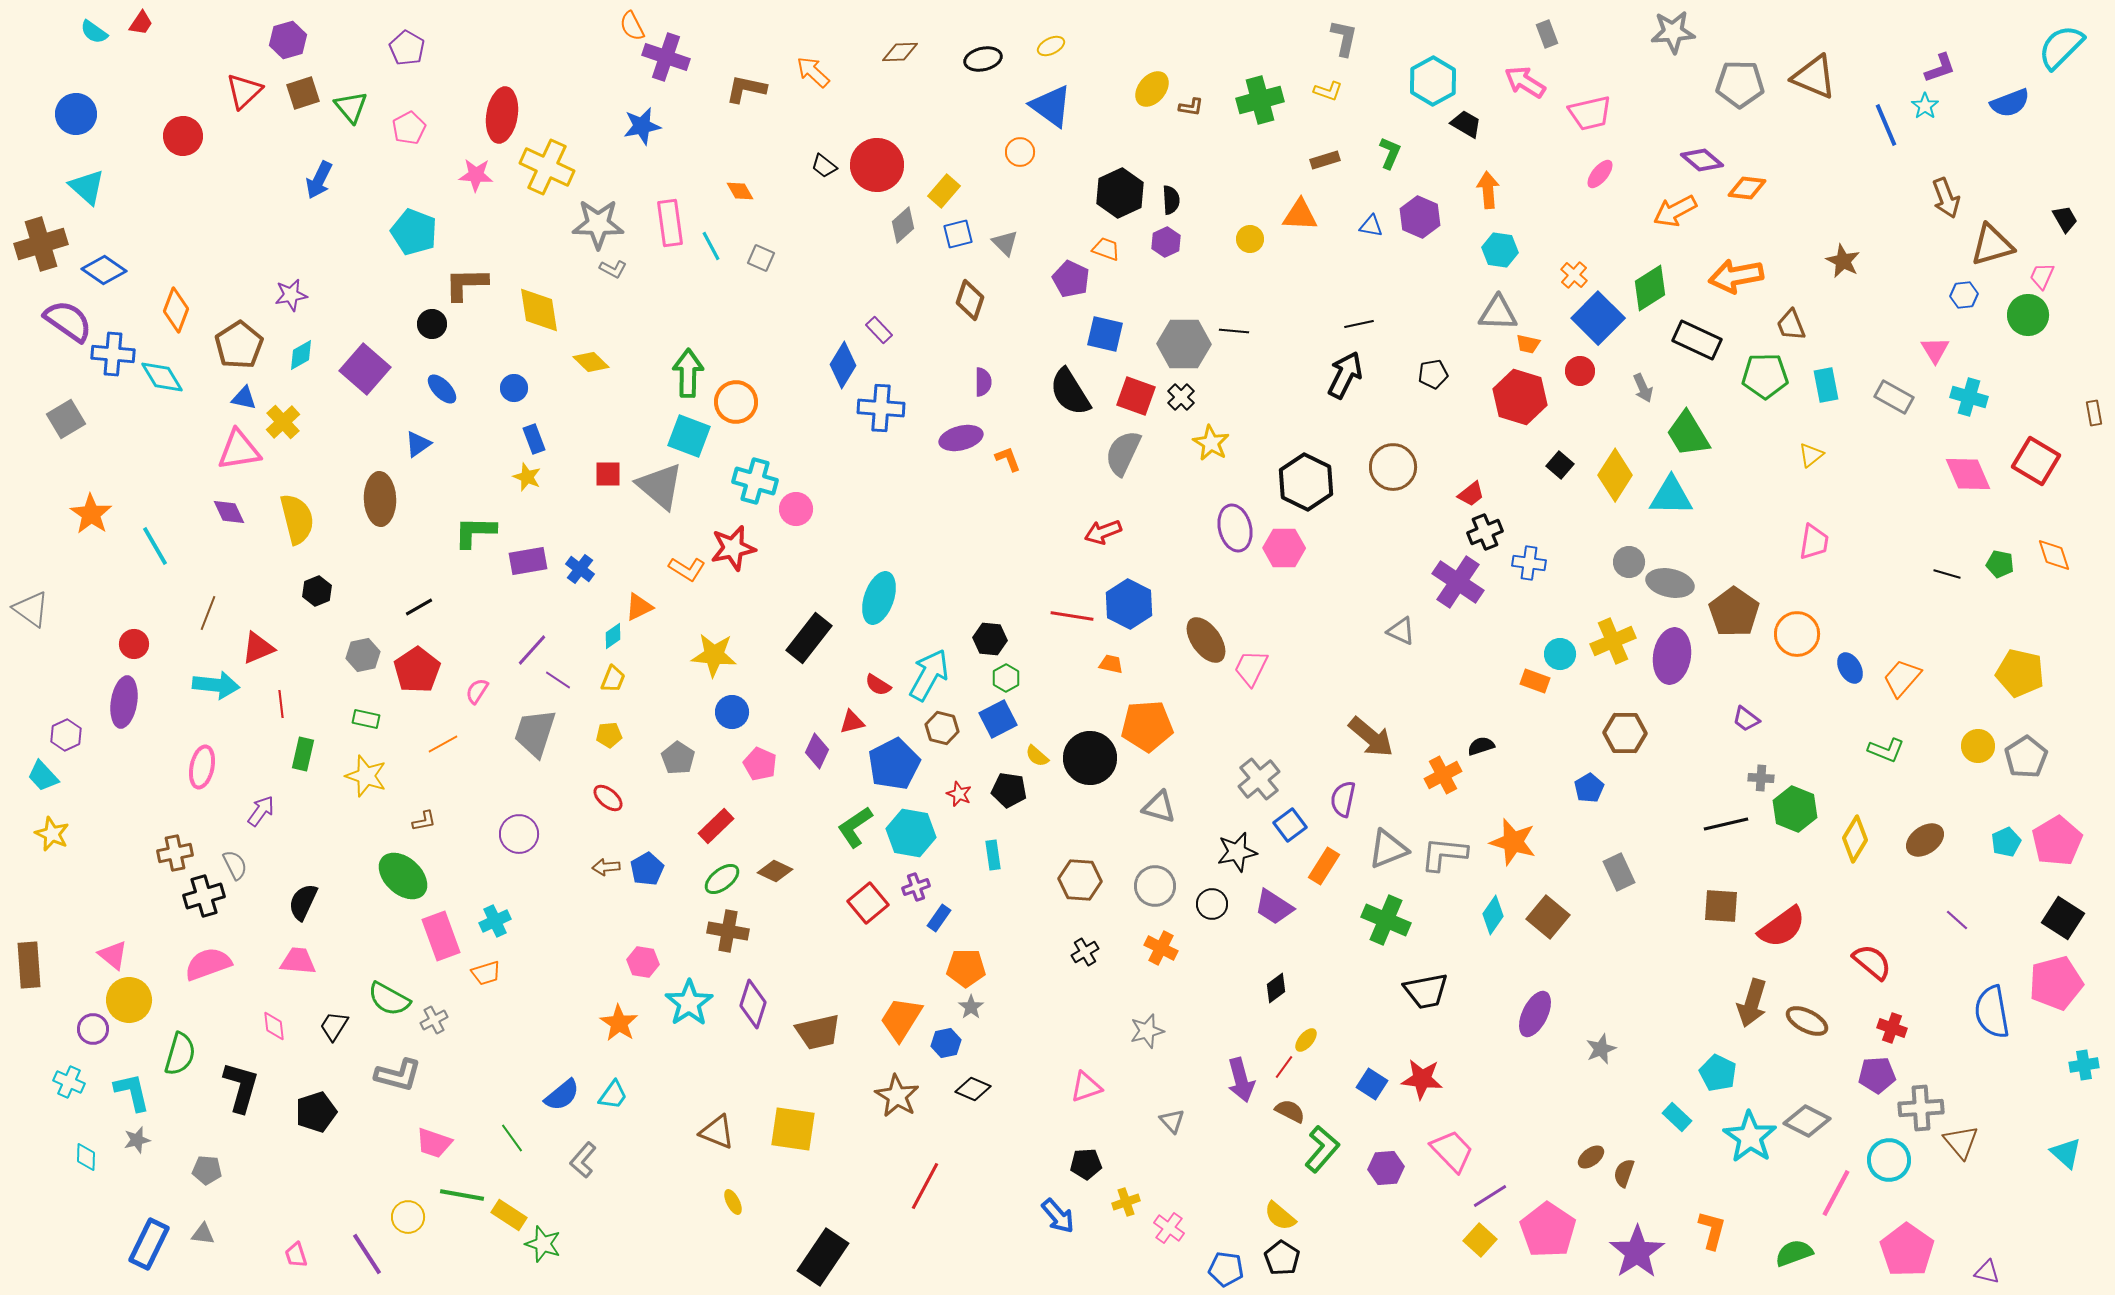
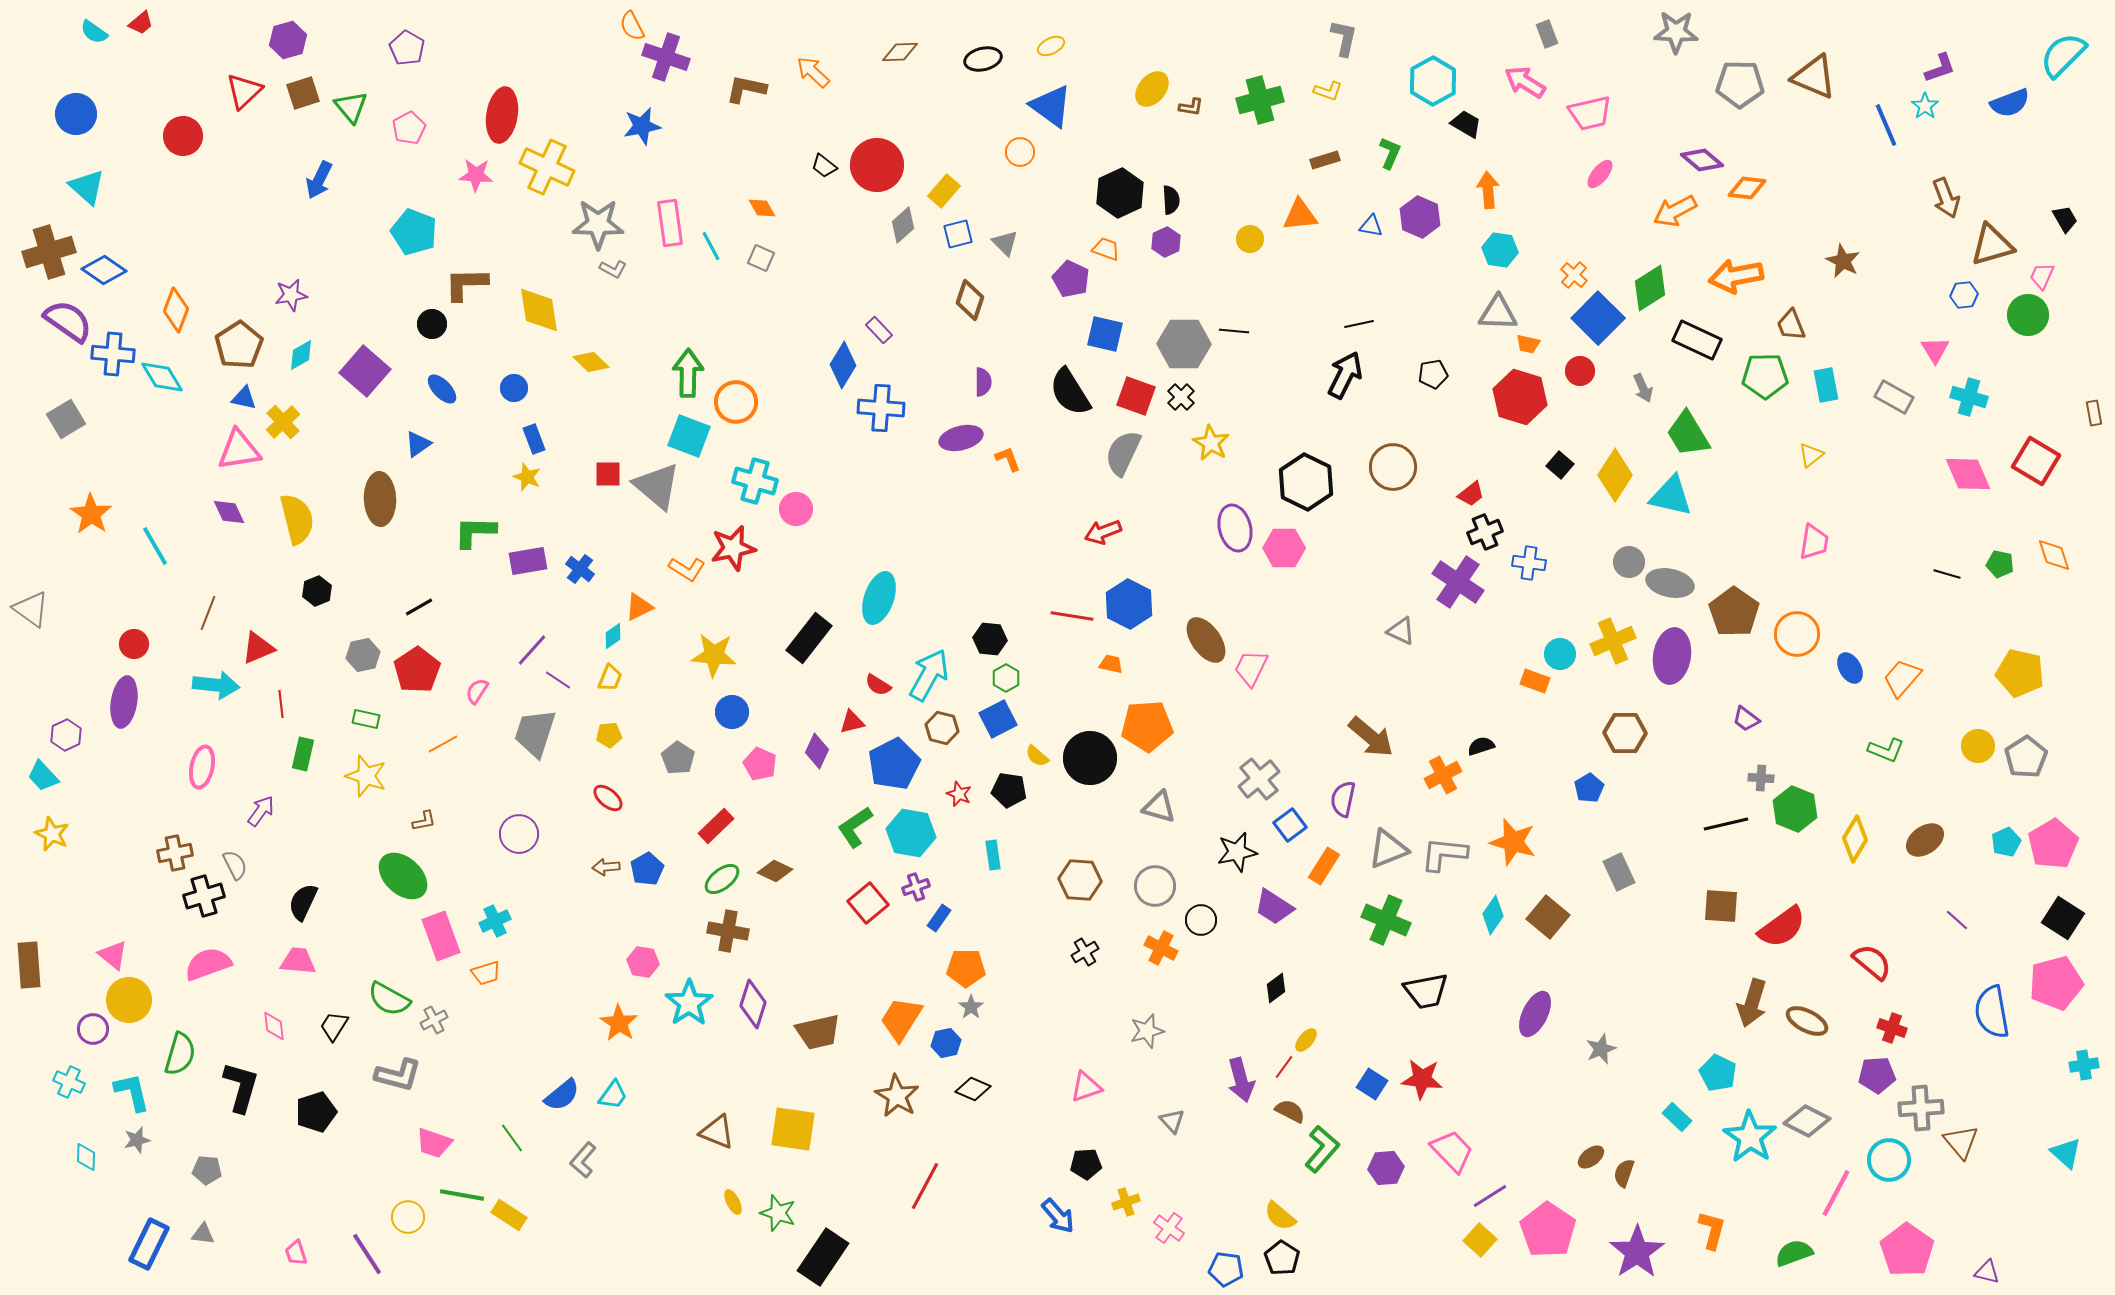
red trapezoid at (141, 23): rotated 16 degrees clockwise
gray star at (1673, 32): moved 3 px right; rotated 6 degrees clockwise
cyan semicircle at (2061, 47): moved 2 px right, 8 px down
orange diamond at (740, 191): moved 22 px right, 17 px down
orange triangle at (1300, 215): rotated 9 degrees counterclockwise
brown cross at (41, 244): moved 8 px right, 8 px down
purple square at (365, 369): moved 2 px down
gray triangle at (660, 486): moved 3 px left
cyan triangle at (1671, 496): rotated 12 degrees clockwise
yellow trapezoid at (613, 679): moved 3 px left, 1 px up
pink pentagon at (2057, 841): moved 4 px left, 3 px down
black circle at (1212, 904): moved 11 px left, 16 px down
green star at (543, 1244): moved 235 px right, 31 px up
pink trapezoid at (296, 1255): moved 2 px up
